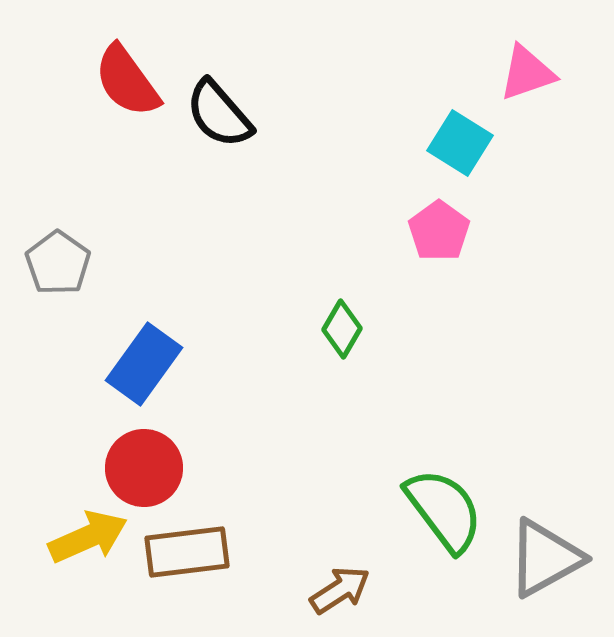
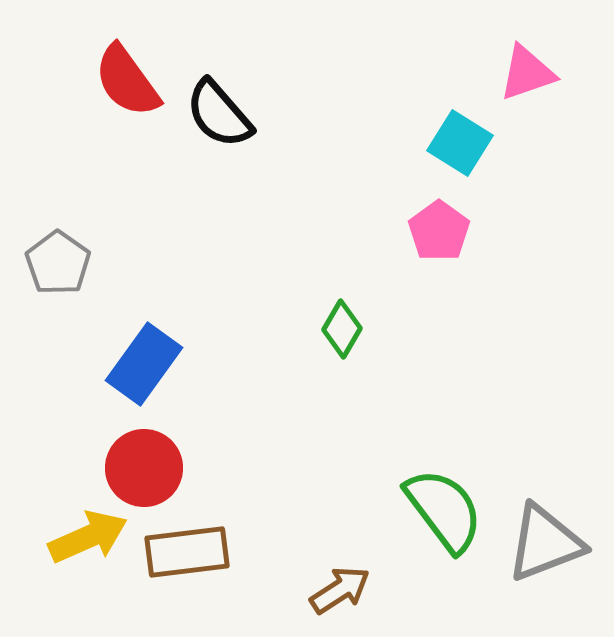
gray triangle: moved 15 px up; rotated 8 degrees clockwise
